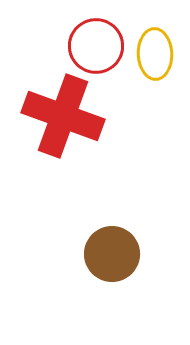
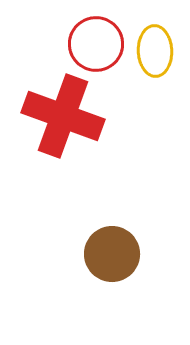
red circle: moved 2 px up
yellow ellipse: moved 3 px up
